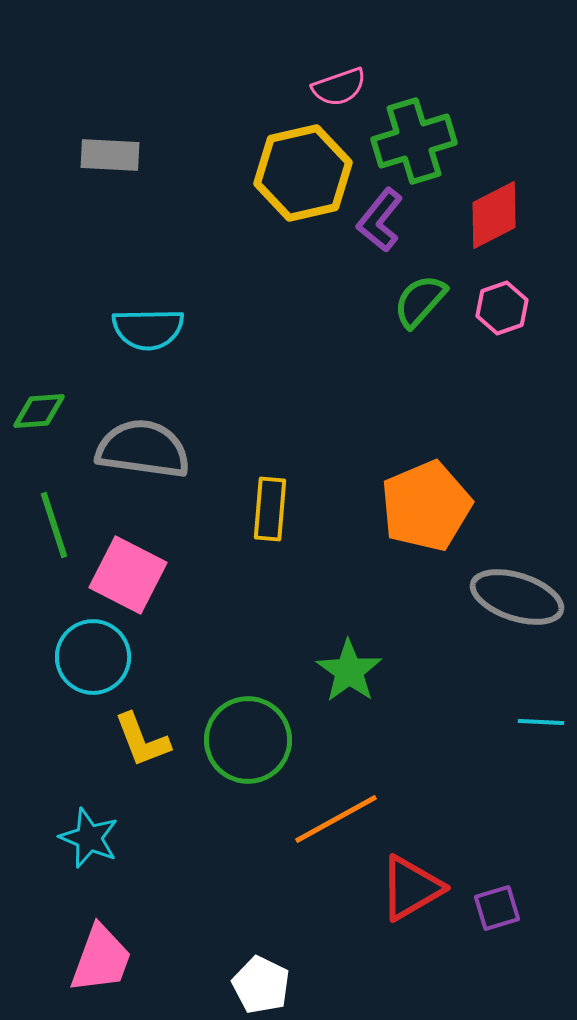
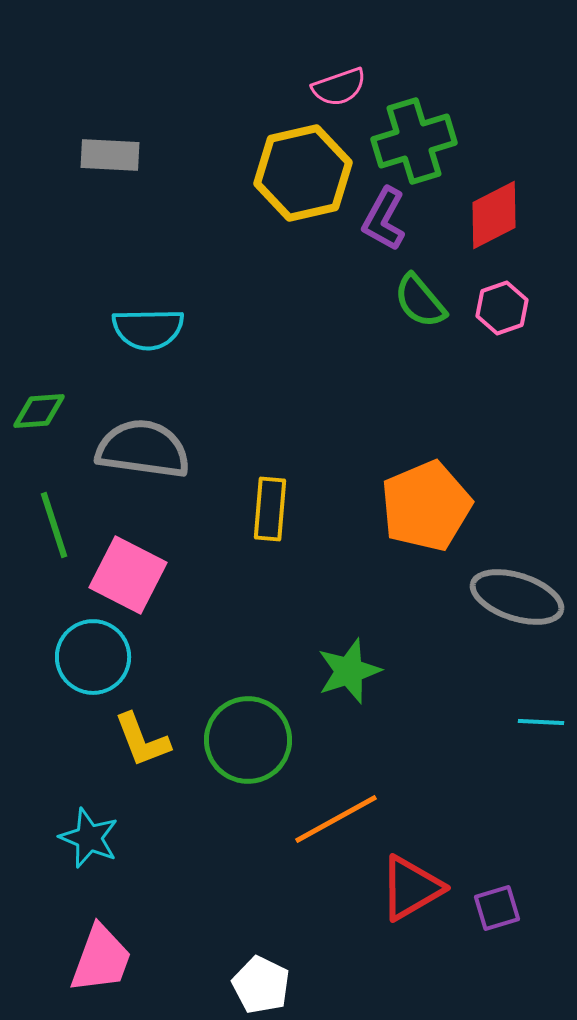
purple L-shape: moved 4 px right, 1 px up; rotated 10 degrees counterclockwise
green semicircle: rotated 82 degrees counterclockwise
green star: rotated 18 degrees clockwise
